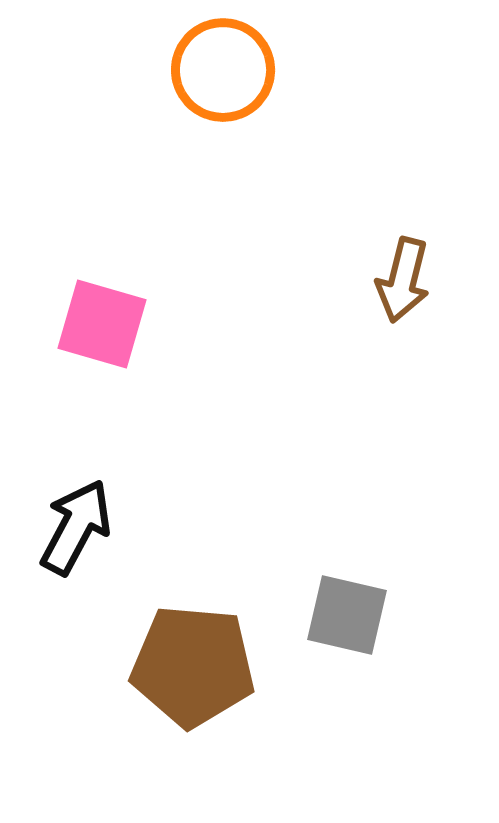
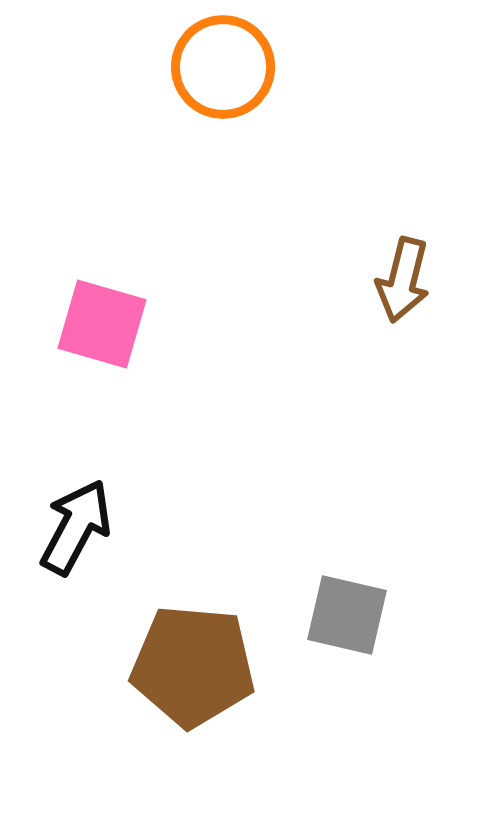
orange circle: moved 3 px up
